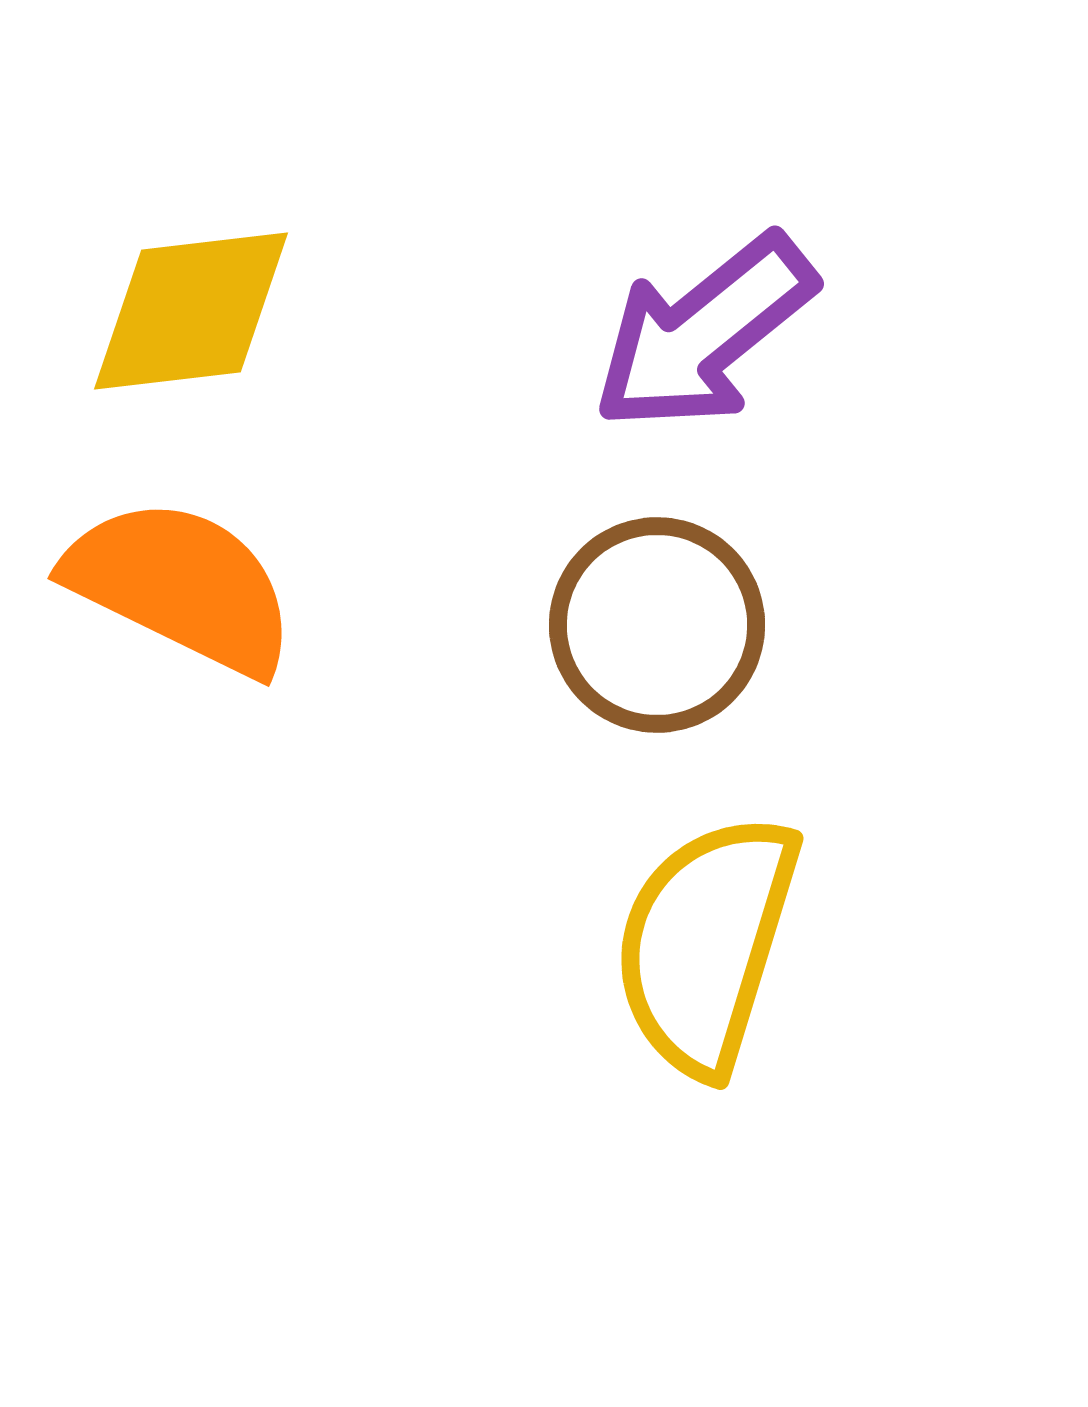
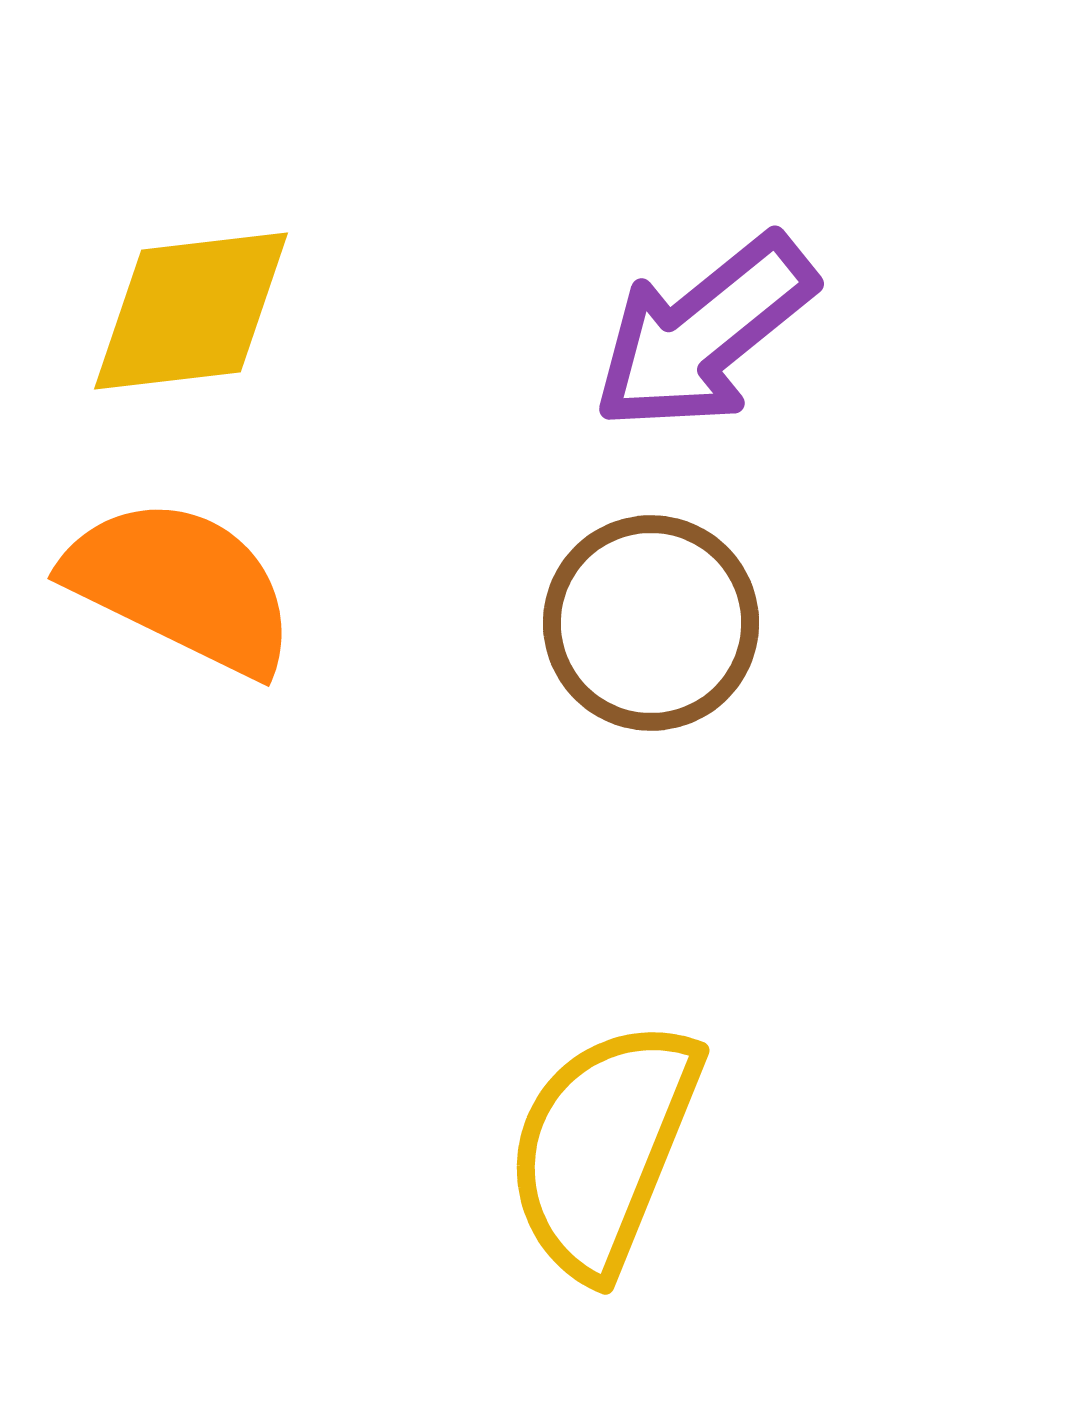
brown circle: moved 6 px left, 2 px up
yellow semicircle: moved 103 px left, 204 px down; rotated 5 degrees clockwise
